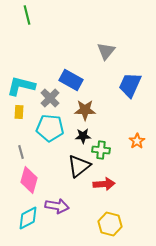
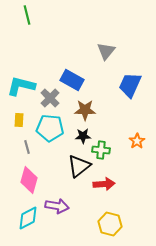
blue rectangle: moved 1 px right
yellow rectangle: moved 8 px down
gray line: moved 6 px right, 5 px up
